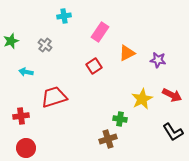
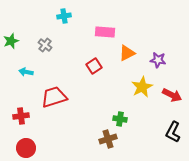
pink rectangle: moved 5 px right; rotated 60 degrees clockwise
yellow star: moved 12 px up
black L-shape: rotated 60 degrees clockwise
